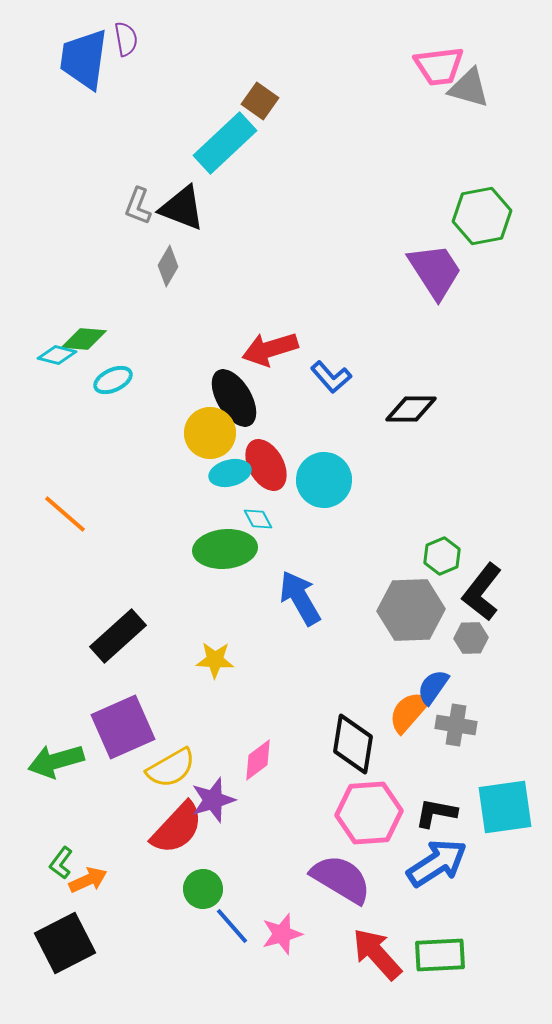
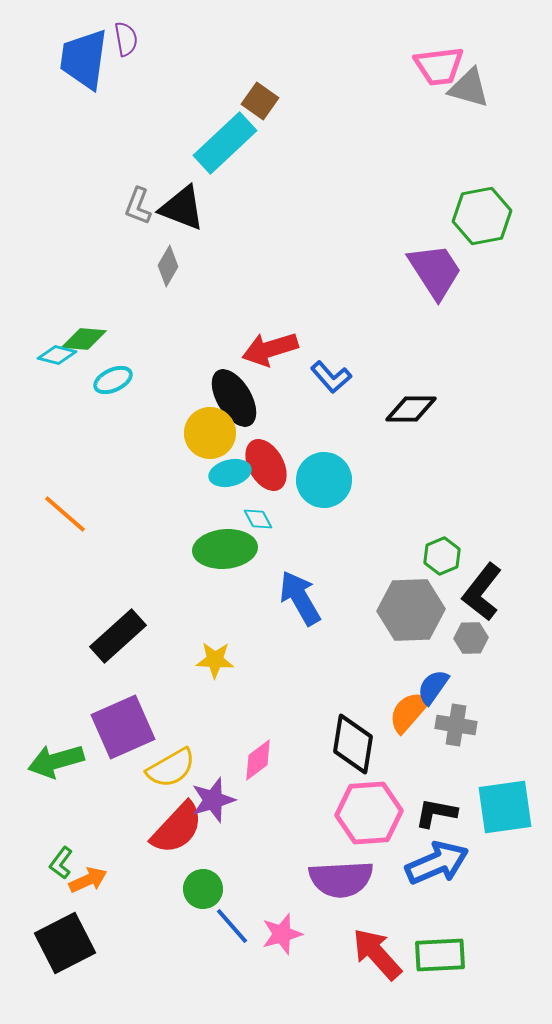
blue arrow at (437, 863): rotated 10 degrees clockwise
purple semicircle at (341, 879): rotated 146 degrees clockwise
